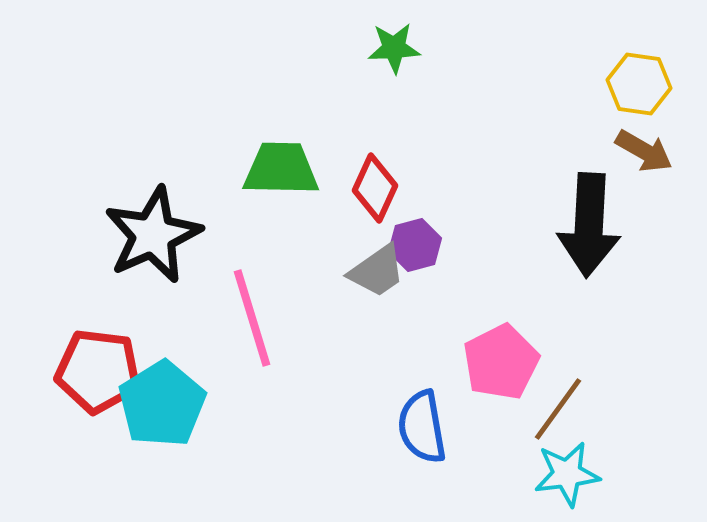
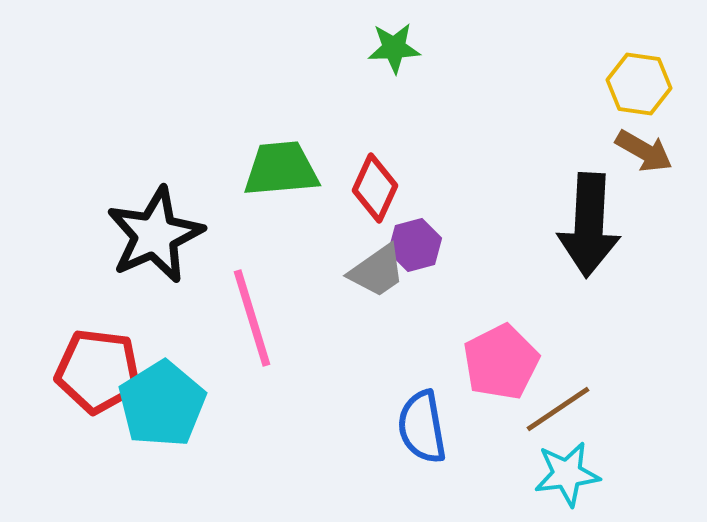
green trapezoid: rotated 6 degrees counterclockwise
black star: moved 2 px right
brown line: rotated 20 degrees clockwise
